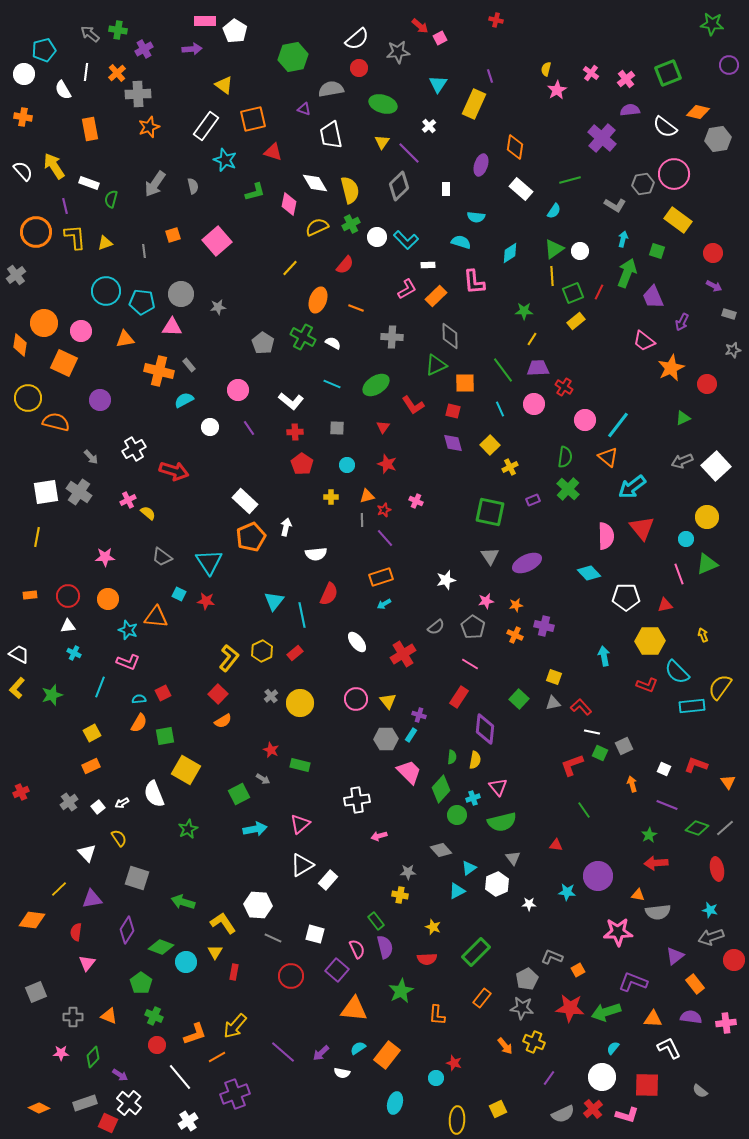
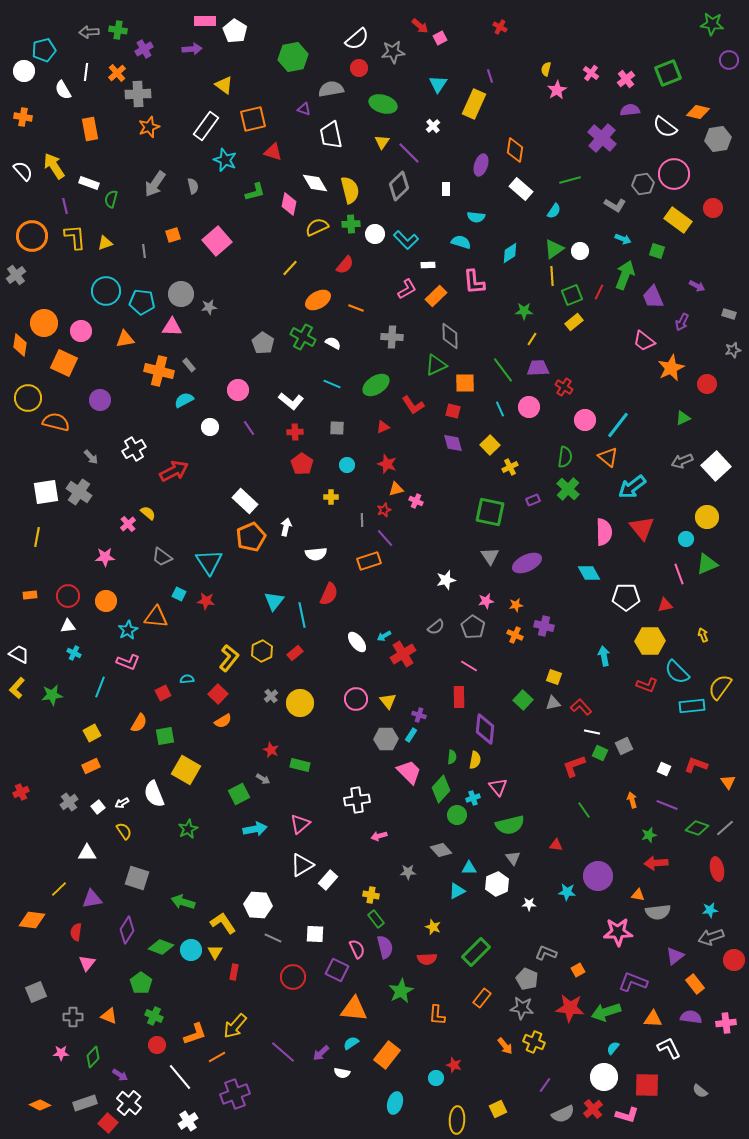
red cross at (496, 20): moved 4 px right, 7 px down; rotated 16 degrees clockwise
gray arrow at (90, 34): moved 1 px left, 2 px up; rotated 42 degrees counterclockwise
gray star at (398, 52): moved 5 px left
purple circle at (729, 65): moved 5 px up
white circle at (24, 74): moved 3 px up
white cross at (429, 126): moved 4 px right
orange diamond at (515, 147): moved 3 px down
green cross at (351, 224): rotated 24 degrees clockwise
orange circle at (36, 232): moved 4 px left, 4 px down
white circle at (377, 237): moved 2 px left, 3 px up
cyan arrow at (623, 239): rotated 98 degrees clockwise
red circle at (713, 253): moved 45 px up
green arrow at (627, 273): moved 2 px left, 2 px down
purple arrow at (714, 286): moved 17 px left
green square at (573, 293): moved 1 px left, 2 px down
orange ellipse at (318, 300): rotated 40 degrees clockwise
gray star at (218, 307): moved 9 px left
yellow rectangle at (576, 321): moved 2 px left, 1 px down
pink circle at (534, 404): moved 5 px left, 3 px down
red triangle at (383, 427): rotated 32 degrees clockwise
red arrow at (174, 471): rotated 44 degrees counterclockwise
orange triangle at (367, 496): moved 29 px right, 7 px up
pink cross at (128, 500): moved 24 px down; rotated 14 degrees counterclockwise
pink semicircle at (606, 536): moved 2 px left, 4 px up
cyan diamond at (589, 573): rotated 15 degrees clockwise
orange rectangle at (381, 577): moved 12 px left, 16 px up
orange circle at (108, 599): moved 2 px left, 2 px down
cyan arrow at (384, 604): moved 32 px down
cyan star at (128, 630): rotated 24 degrees clockwise
pink line at (470, 664): moved 1 px left, 2 px down
green star at (52, 695): rotated 10 degrees clockwise
red rectangle at (459, 697): rotated 35 degrees counterclockwise
cyan semicircle at (139, 699): moved 48 px right, 20 px up
green square at (519, 699): moved 4 px right, 1 px down
red L-shape at (572, 765): moved 2 px right, 1 px down
orange arrow at (632, 784): moved 16 px down
green semicircle at (502, 822): moved 8 px right, 3 px down
green star at (649, 835): rotated 14 degrees clockwise
yellow semicircle at (119, 838): moved 5 px right, 7 px up
white triangle at (87, 853): rotated 48 degrees counterclockwise
cyan triangle at (469, 868): rotated 35 degrees clockwise
yellow cross at (400, 895): moved 29 px left
cyan star at (710, 910): rotated 21 degrees counterclockwise
green rectangle at (376, 921): moved 2 px up
white square at (315, 934): rotated 12 degrees counterclockwise
gray L-shape at (552, 957): moved 6 px left, 4 px up
cyan circle at (186, 962): moved 5 px right, 12 px up
purple square at (337, 970): rotated 15 degrees counterclockwise
red circle at (291, 976): moved 2 px right, 1 px down
gray pentagon at (527, 979): rotated 20 degrees counterclockwise
cyan semicircle at (358, 1048): moved 7 px left, 5 px up
red star at (454, 1063): moved 2 px down
white circle at (602, 1077): moved 2 px right
purple line at (549, 1078): moved 4 px left, 7 px down
orange diamond at (39, 1108): moved 1 px right, 3 px up
red square at (108, 1123): rotated 18 degrees clockwise
